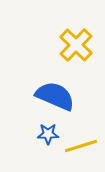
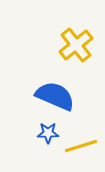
yellow cross: rotated 8 degrees clockwise
blue star: moved 1 px up
